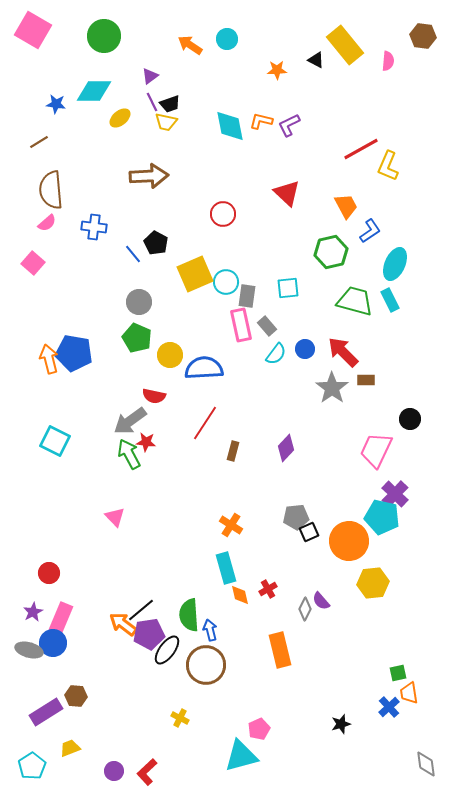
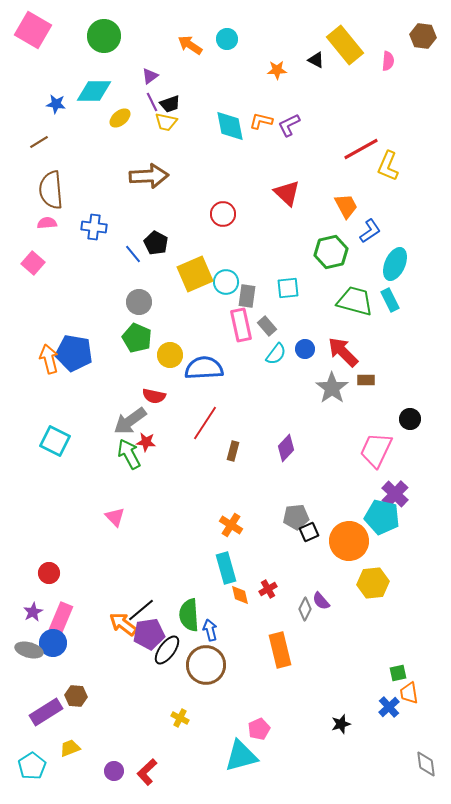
pink semicircle at (47, 223): rotated 144 degrees counterclockwise
